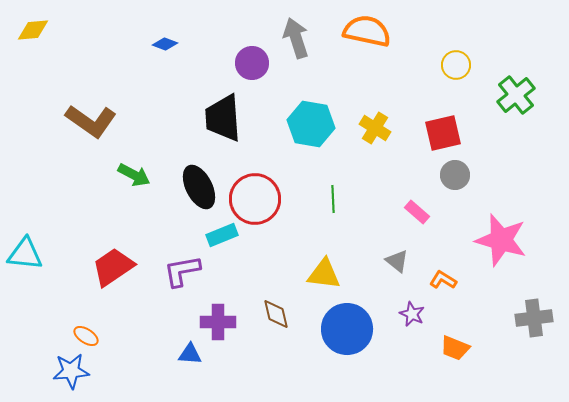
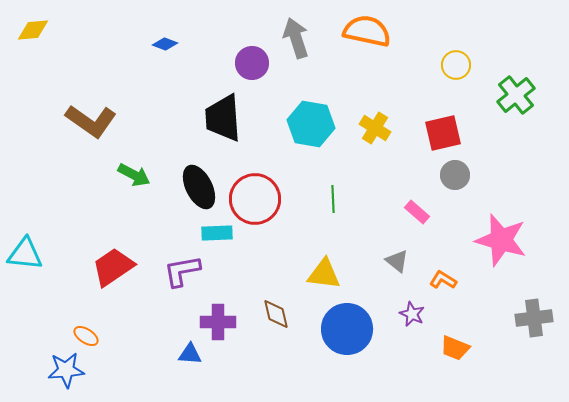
cyan rectangle: moved 5 px left, 2 px up; rotated 20 degrees clockwise
blue star: moved 5 px left, 1 px up
